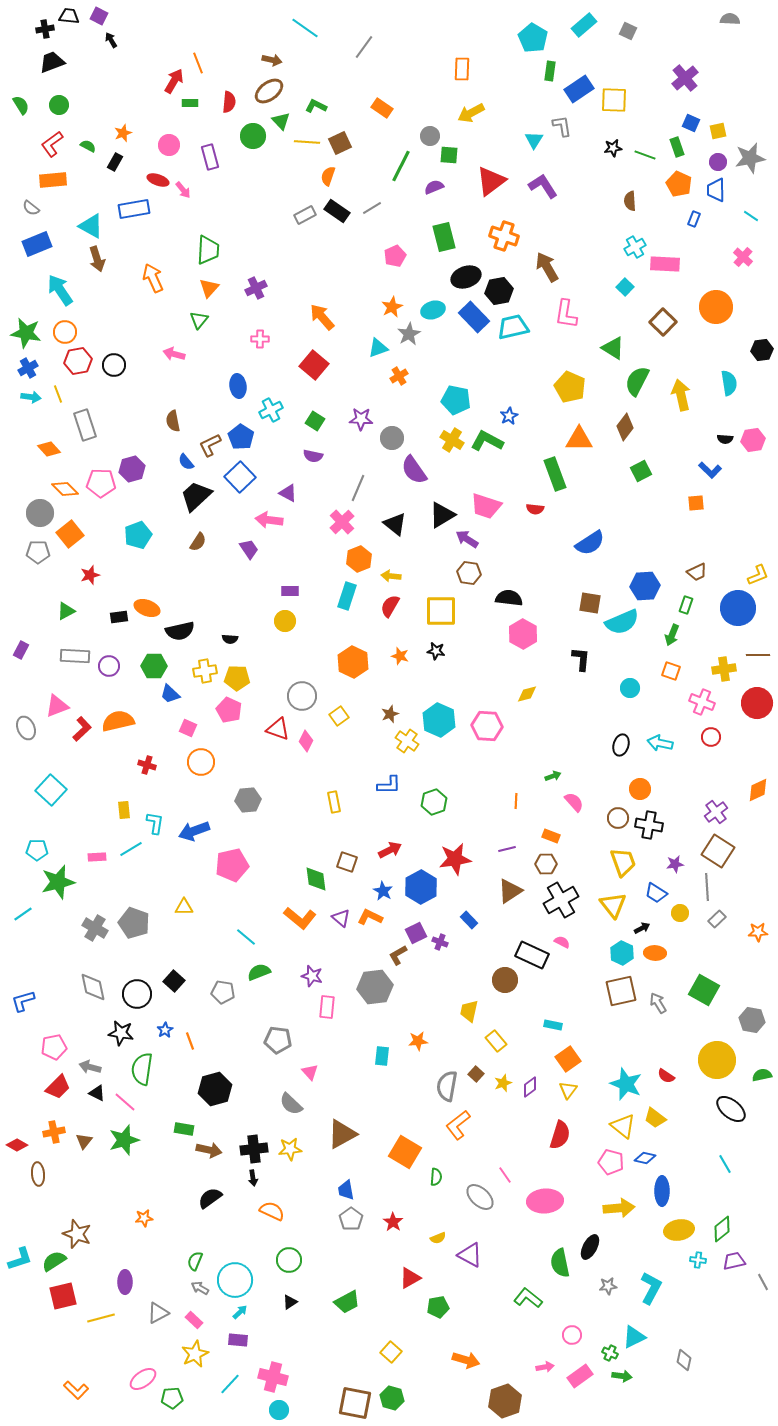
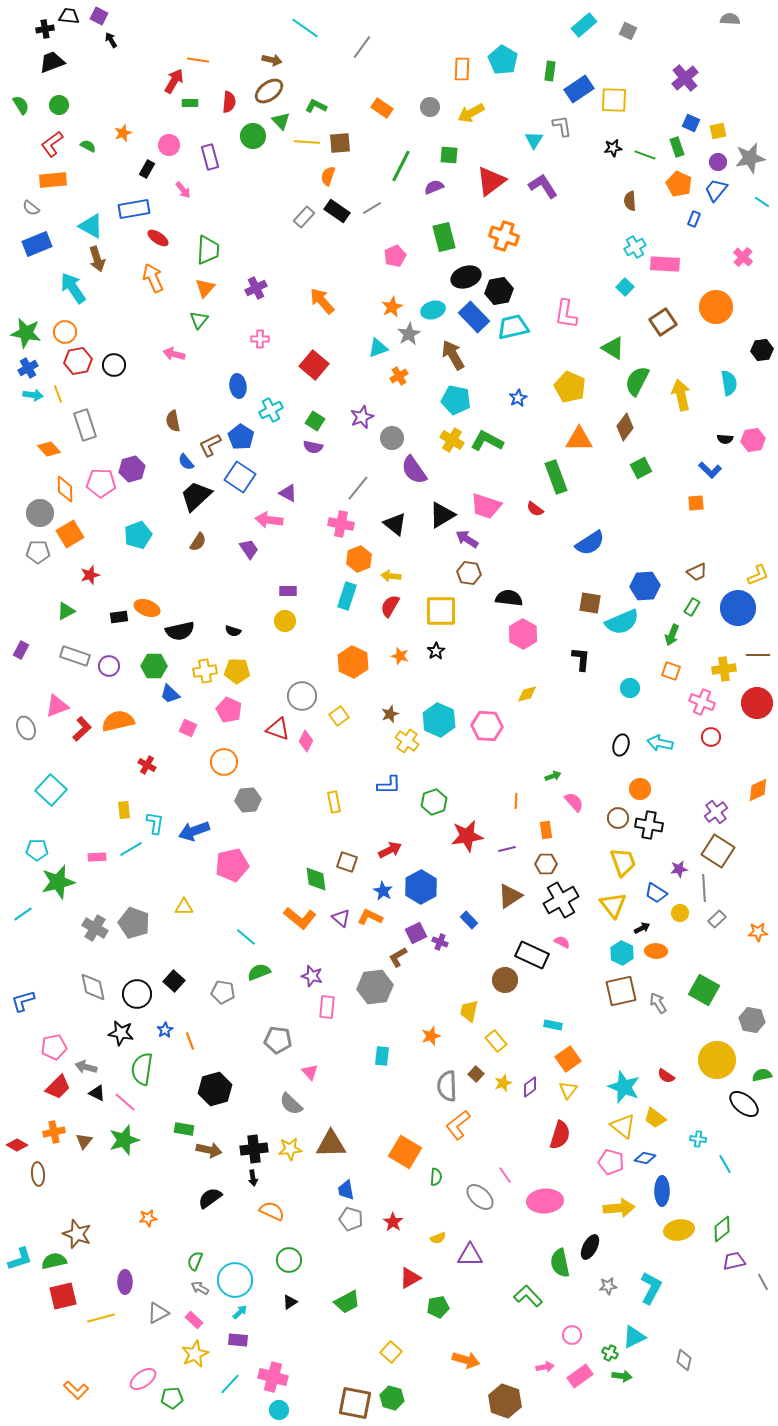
cyan pentagon at (533, 38): moved 30 px left, 22 px down
gray line at (364, 47): moved 2 px left
orange line at (198, 63): moved 3 px up; rotated 60 degrees counterclockwise
gray circle at (430, 136): moved 29 px up
brown square at (340, 143): rotated 20 degrees clockwise
black rectangle at (115, 162): moved 32 px right, 7 px down
red ellipse at (158, 180): moved 58 px down; rotated 15 degrees clockwise
blue trapezoid at (716, 190): rotated 40 degrees clockwise
gray rectangle at (305, 215): moved 1 px left, 2 px down; rotated 20 degrees counterclockwise
cyan line at (751, 216): moved 11 px right, 14 px up
brown arrow at (547, 267): moved 94 px left, 88 px down
orange triangle at (209, 288): moved 4 px left
cyan arrow at (60, 290): moved 13 px right, 2 px up
orange arrow at (322, 317): moved 16 px up
brown square at (663, 322): rotated 12 degrees clockwise
cyan arrow at (31, 397): moved 2 px right, 2 px up
blue star at (509, 416): moved 9 px right, 18 px up
purple star at (361, 419): moved 1 px right, 2 px up; rotated 25 degrees counterclockwise
purple semicircle at (313, 456): moved 9 px up
green square at (641, 471): moved 3 px up
green rectangle at (555, 474): moved 1 px right, 3 px down
blue square at (240, 477): rotated 12 degrees counterclockwise
gray line at (358, 488): rotated 16 degrees clockwise
orange diamond at (65, 489): rotated 44 degrees clockwise
red semicircle at (535, 509): rotated 30 degrees clockwise
pink cross at (342, 522): moved 1 px left, 2 px down; rotated 35 degrees counterclockwise
orange square at (70, 534): rotated 8 degrees clockwise
purple rectangle at (290, 591): moved 2 px left
green rectangle at (686, 605): moved 6 px right, 2 px down; rotated 12 degrees clockwise
black semicircle at (230, 639): moved 3 px right, 8 px up; rotated 14 degrees clockwise
black star at (436, 651): rotated 30 degrees clockwise
gray rectangle at (75, 656): rotated 16 degrees clockwise
yellow pentagon at (237, 678): moved 7 px up
orange circle at (201, 762): moved 23 px right
red cross at (147, 765): rotated 12 degrees clockwise
orange rectangle at (551, 836): moved 5 px left, 6 px up; rotated 60 degrees clockwise
red star at (455, 859): moved 12 px right, 23 px up
purple star at (675, 864): moved 4 px right, 5 px down
gray line at (707, 887): moved 3 px left, 1 px down
brown triangle at (510, 891): moved 5 px down
orange ellipse at (655, 953): moved 1 px right, 2 px up
brown L-shape at (398, 955): moved 2 px down
orange star at (418, 1041): moved 13 px right, 5 px up; rotated 12 degrees counterclockwise
gray arrow at (90, 1067): moved 4 px left
cyan star at (626, 1084): moved 2 px left, 3 px down
gray semicircle at (447, 1086): rotated 12 degrees counterclockwise
black ellipse at (731, 1109): moved 13 px right, 5 px up
brown triangle at (342, 1134): moved 11 px left, 10 px down; rotated 28 degrees clockwise
orange star at (144, 1218): moved 4 px right
gray pentagon at (351, 1219): rotated 20 degrees counterclockwise
purple triangle at (470, 1255): rotated 28 degrees counterclockwise
cyan cross at (698, 1260): moved 121 px up
green semicircle at (54, 1261): rotated 20 degrees clockwise
green L-shape at (528, 1298): moved 2 px up; rotated 8 degrees clockwise
brown hexagon at (505, 1401): rotated 20 degrees counterclockwise
